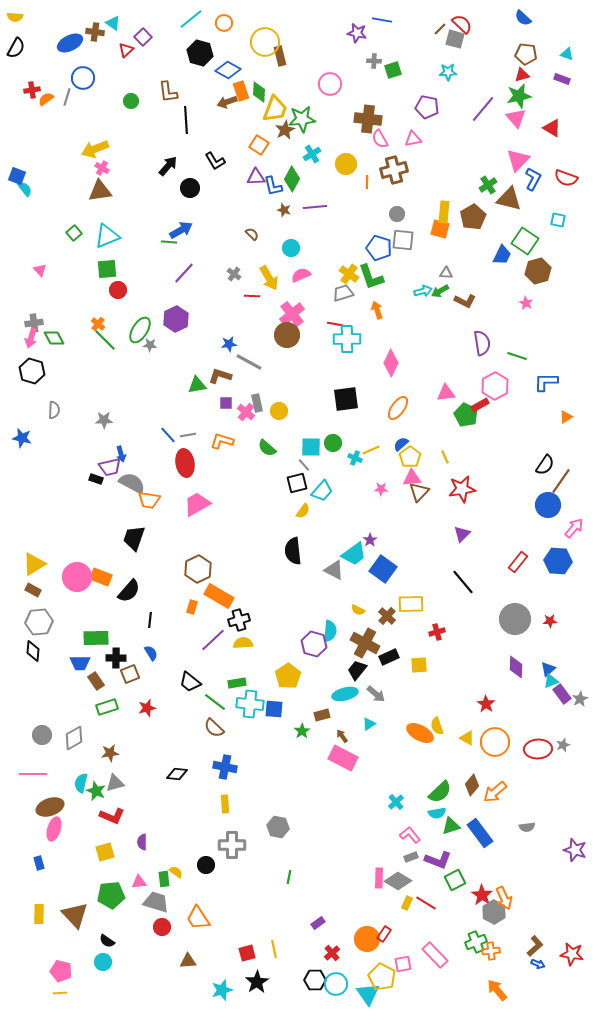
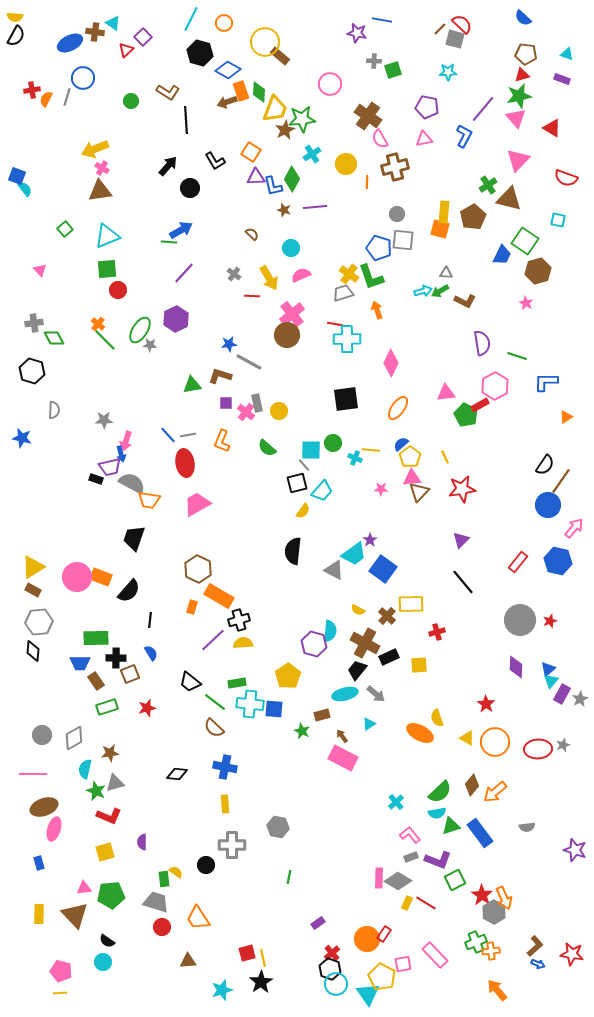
cyan line at (191, 19): rotated 25 degrees counterclockwise
black semicircle at (16, 48): moved 12 px up
brown rectangle at (280, 56): rotated 36 degrees counterclockwise
brown L-shape at (168, 92): rotated 50 degrees counterclockwise
orange semicircle at (46, 99): rotated 28 degrees counterclockwise
brown cross at (368, 119): moved 3 px up; rotated 28 degrees clockwise
pink triangle at (413, 139): moved 11 px right
orange square at (259, 145): moved 8 px left, 7 px down
brown cross at (394, 170): moved 1 px right, 3 px up
blue L-shape at (533, 179): moved 69 px left, 43 px up
green square at (74, 233): moved 9 px left, 4 px up
pink arrow at (31, 338): moved 95 px right, 103 px down
green triangle at (197, 385): moved 5 px left
orange L-shape at (222, 441): rotated 85 degrees counterclockwise
cyan square at (311, 447): moved 3 px down
yellow line at (371, 450): rotated 30 degrees clockwise
purple triangle at (462, 534): moved 1 px left, 6 px down
black semicircle at (293, 551): rotated 12 degrees clockwise
blue hexagon at (558, 561): rotated 8 degrees clockwise
yellow triangle at (34, 564): moved 1 px left, 3 px down
brown hexagon at (198, 569): rotated 8 degrees counterclockwise
gray circle at (515, 619): moved 5 px right, 1 px down
red star at (550, 621): rotated 16 degrees counterclockwise
cyan triangle at (551, 681): rotated 28 degrees counterclockwise
purple rectangle at (562, 694): rotated 66 degrees clockwise
yellow semicircle at (437, 726): moved 8 px up
green star at (302, 731): rotated 14 degrees counterclockwise
cyan semicircle at (81, 783): moved 4 px right, 14 px up
brown ellipse at (50, 807): moved 6 px left
red L-shape at (112, 816): moved 3 px left
pink triangle at (139, 882): moved 55 px left, 6 px down
yellow line at (274, 949): moved 11 px left, 9 px down
black hexagon at (315, 980): moved 15 px right, 11 px up; rotated 20 degrees clockwise
black star at (257, 982): moved 4 px right
